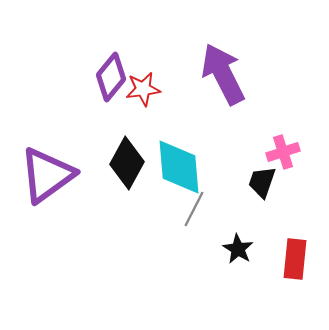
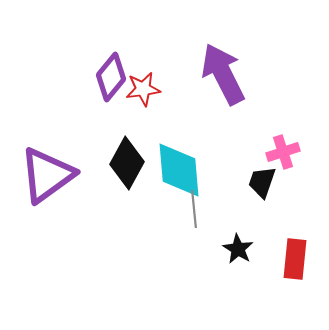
cyan diamond: moved 3 px down
gray line: rotated 33 degrees counterclockwise
